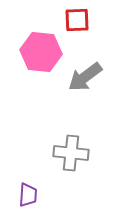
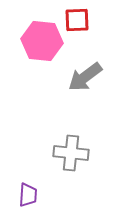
pink hexagon: moved 1 px right, 11 px up
